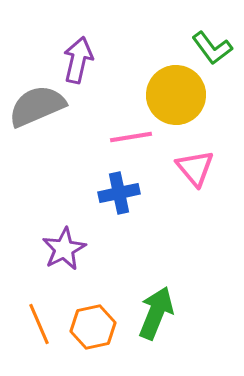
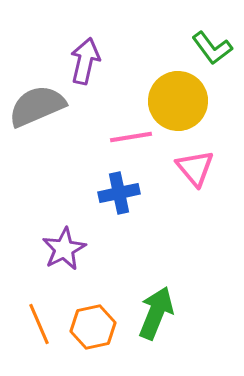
purple arrow: moved 7 px right, 1 px down
yellow circle: moved 2 px right, 6 px down
